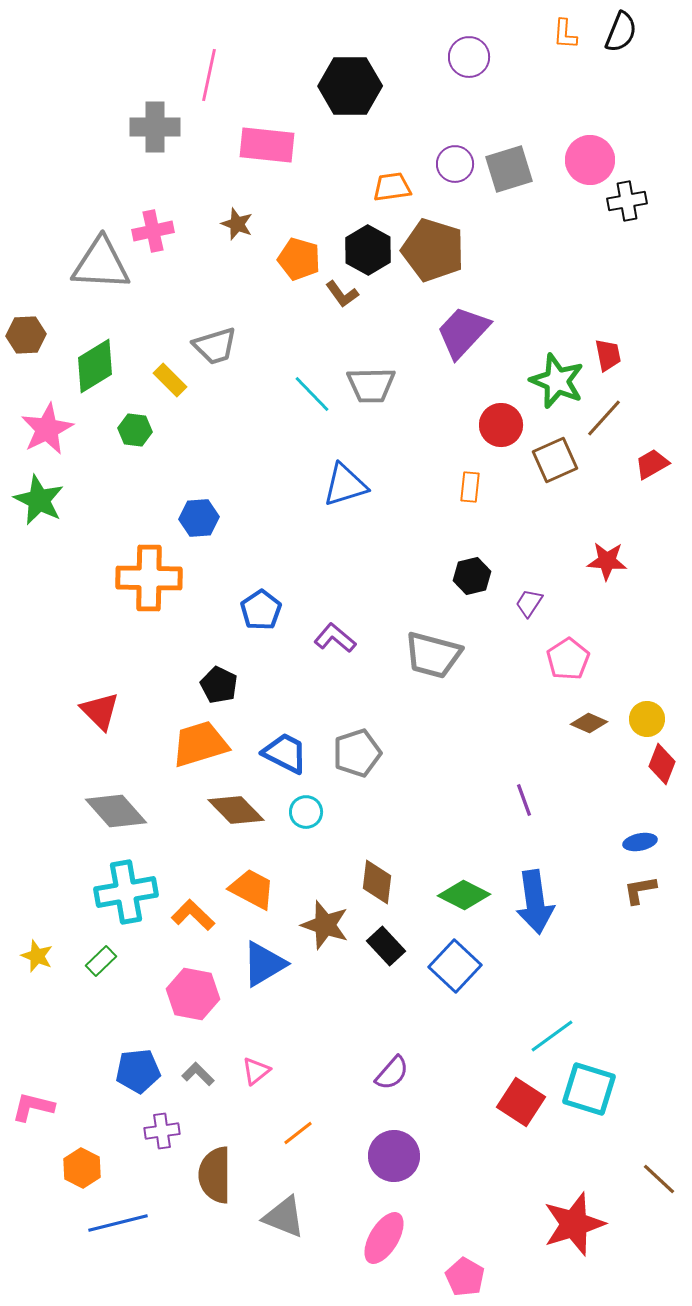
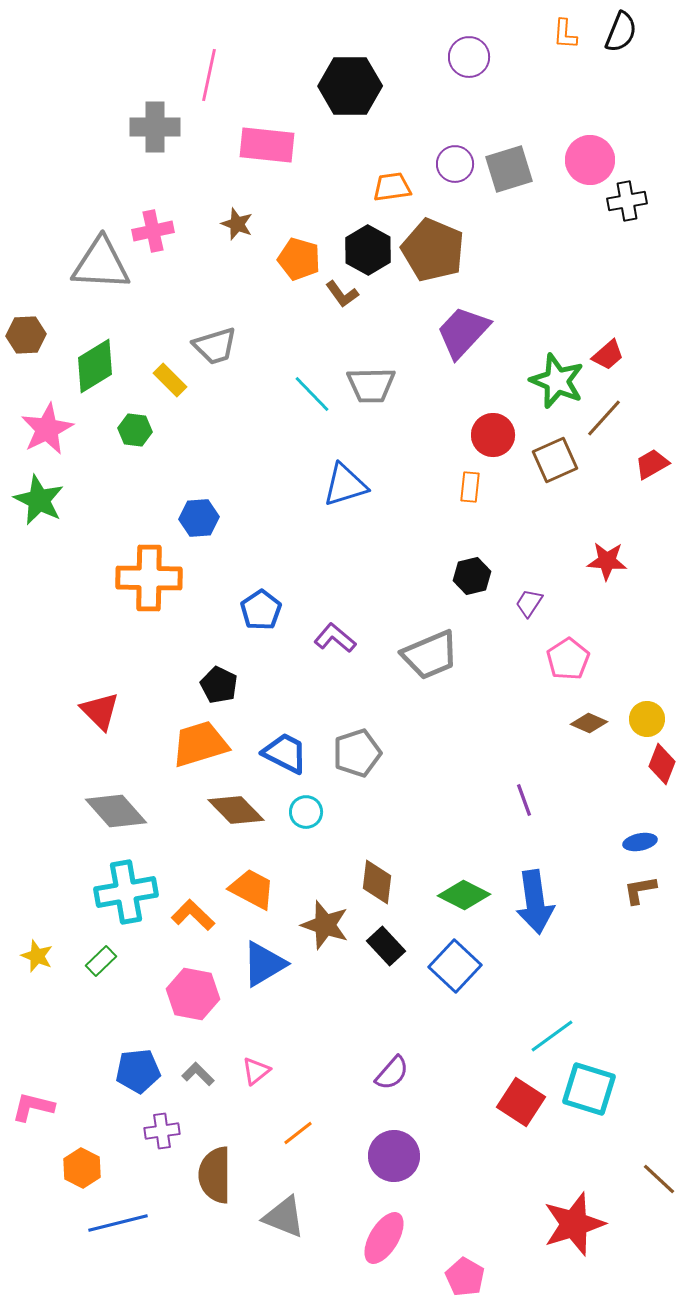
brown pentagon at (433, 250): rotated 6 degrees clockwise
red trapezoid at (608, 355): rotated 60 degrees clockwise
red circle at (501, 425): moved 8 px left, 10 px down
gray trapezoid at (433, 655): moved 3 px left; rotated 38 degrees counterclockwise
